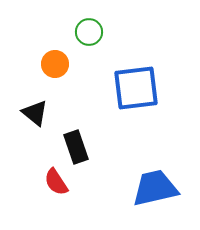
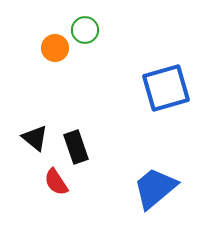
green circle: moved 4 px left, 2 px up
orange circle: moved 16 px up
blue square: moved 30 px right; rotated 9 degrees counterclockwise
black triangle: moved 25 px down
blue trapezoid: rotated 27 degrees counterclockwise
